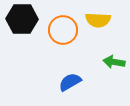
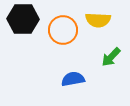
black hexagon: moved 1 px right
green arrow: moved 3 px left, 5 px up; rotated 55 degrees counterclockwise
blue semicircle: moved 3 px right, 3 px up; rotated 20 degrees clockwise
